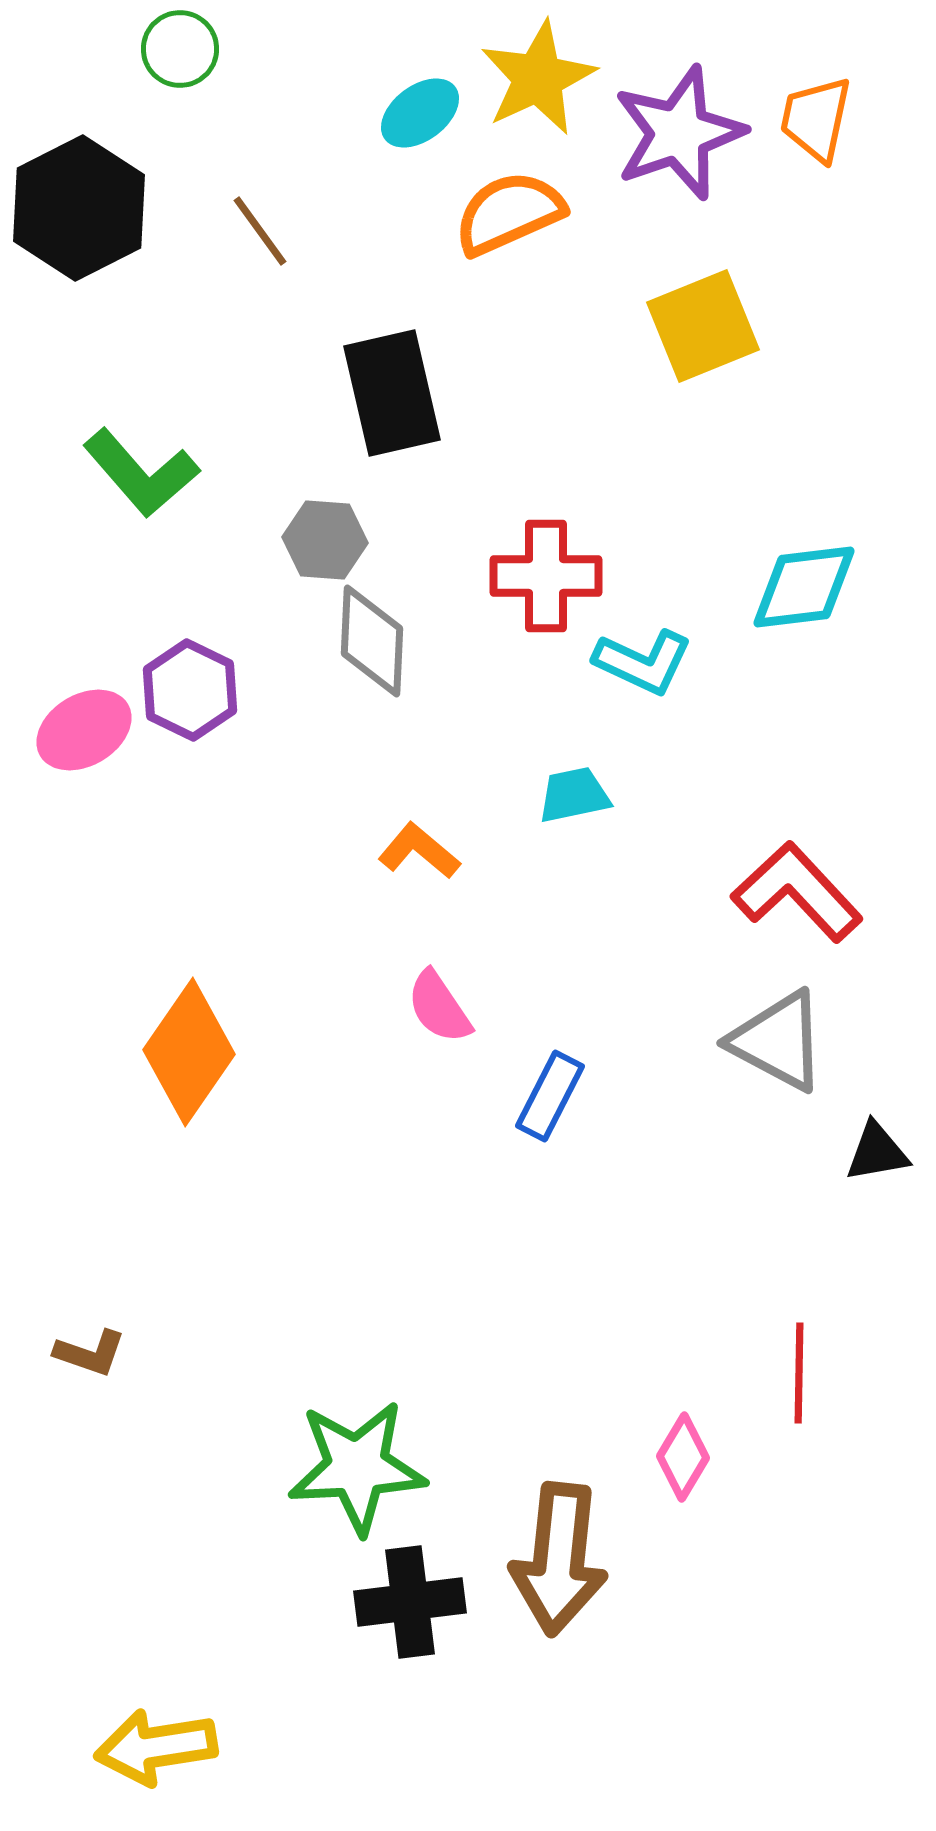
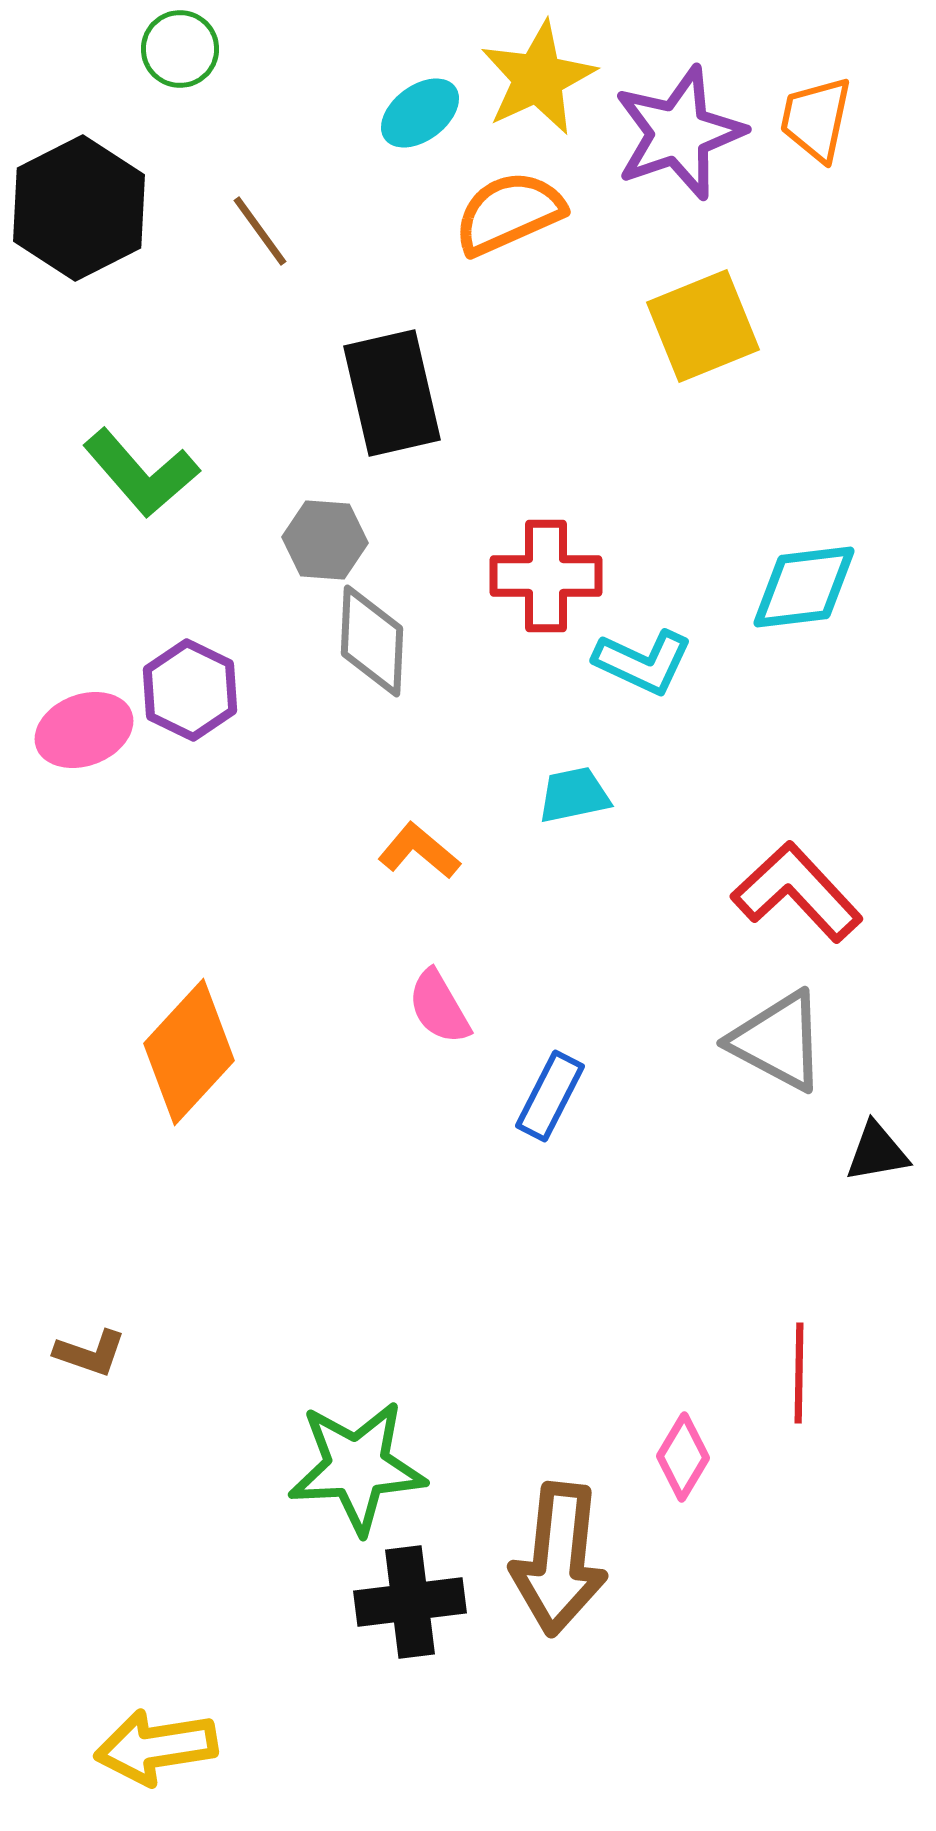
pink ellipse: rotated 10 degrees clockwise
pink semicircle: rotated 4 degrees clockwise
orange diamond: rotated 8 degrees clockwise
